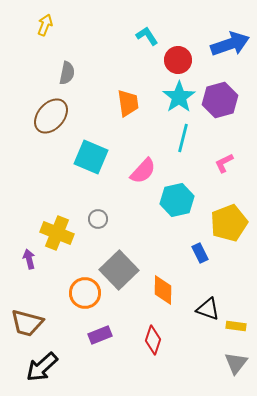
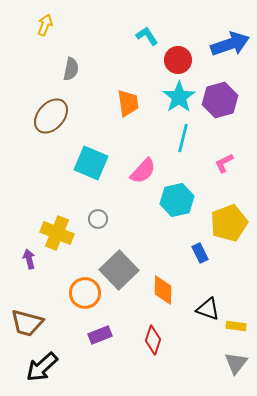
gray semicircle: moved 4 px right, 4 px up
cyan square: moved 6 px down
